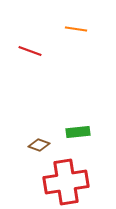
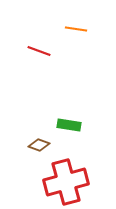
red line: moved 9 px right
green rectangle: moved 9 px left, 7 px up; rotated 15 degrees clockwise
red cross: rotated 6 degrees counterclockwise
